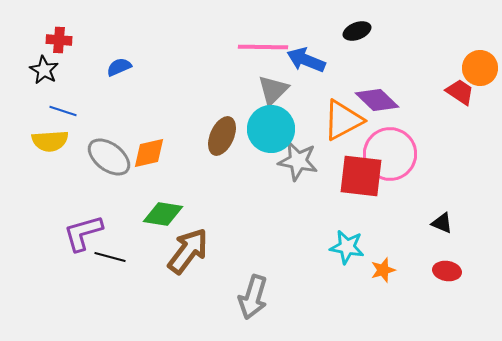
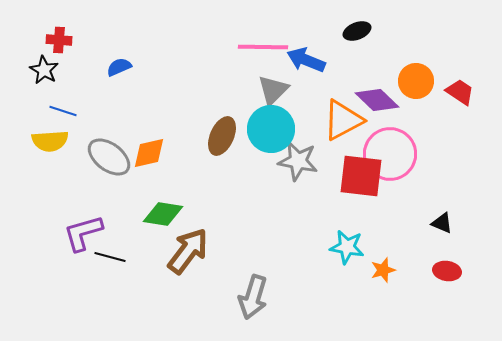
orange circle: moved 64 px left, 13 px down
